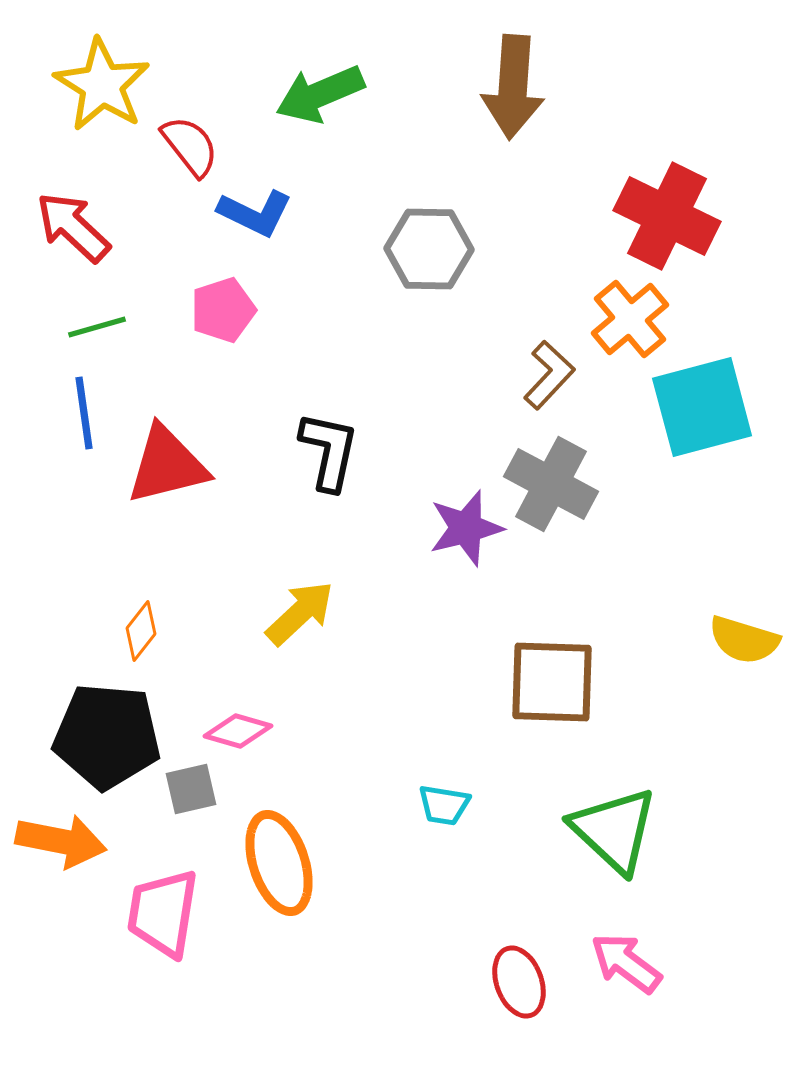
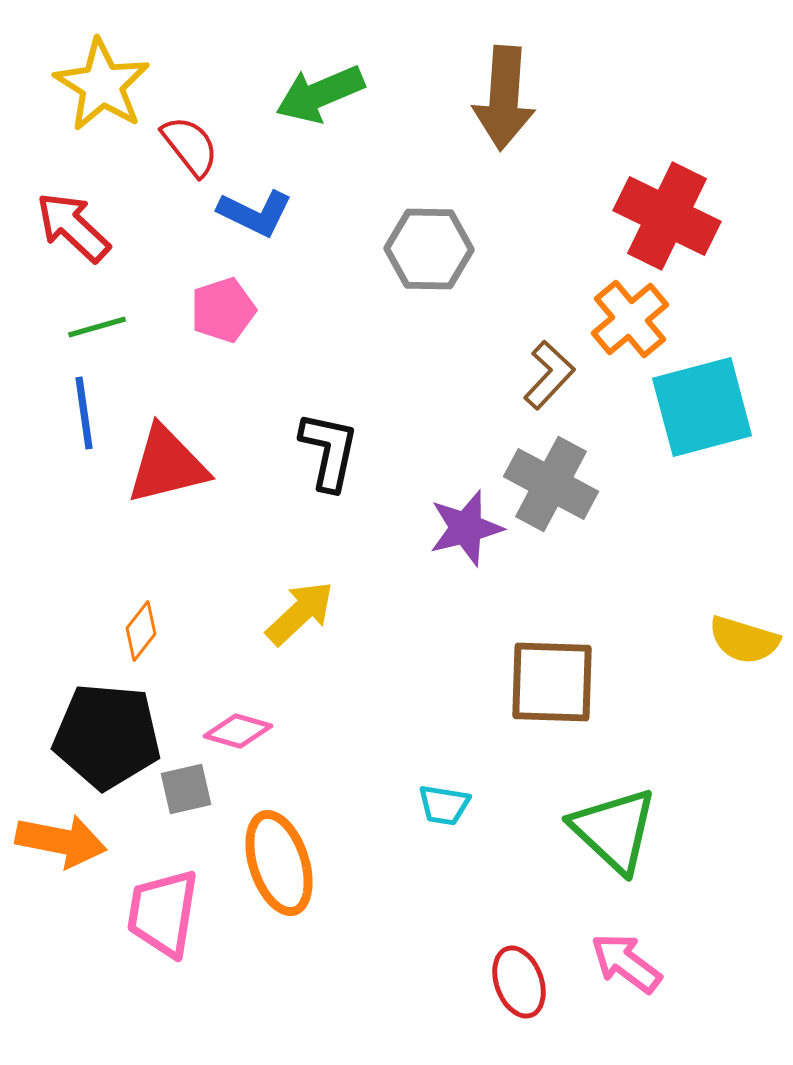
brown arrow: moved 9 px left, 11 px down
gray square: moved 5 px left
